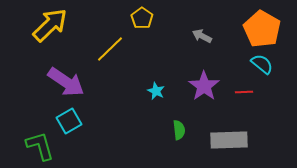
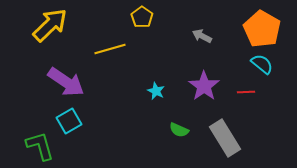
yellow pentagon: moved 1 px up
yellow line: rotated 28 degrees clockwise
red line: moved 2 px right
green semicircle: rotated 120 degrees clockwise
gray rectangle: moved 4 px left, 2 px up; rotated 60 degrees clockwise
